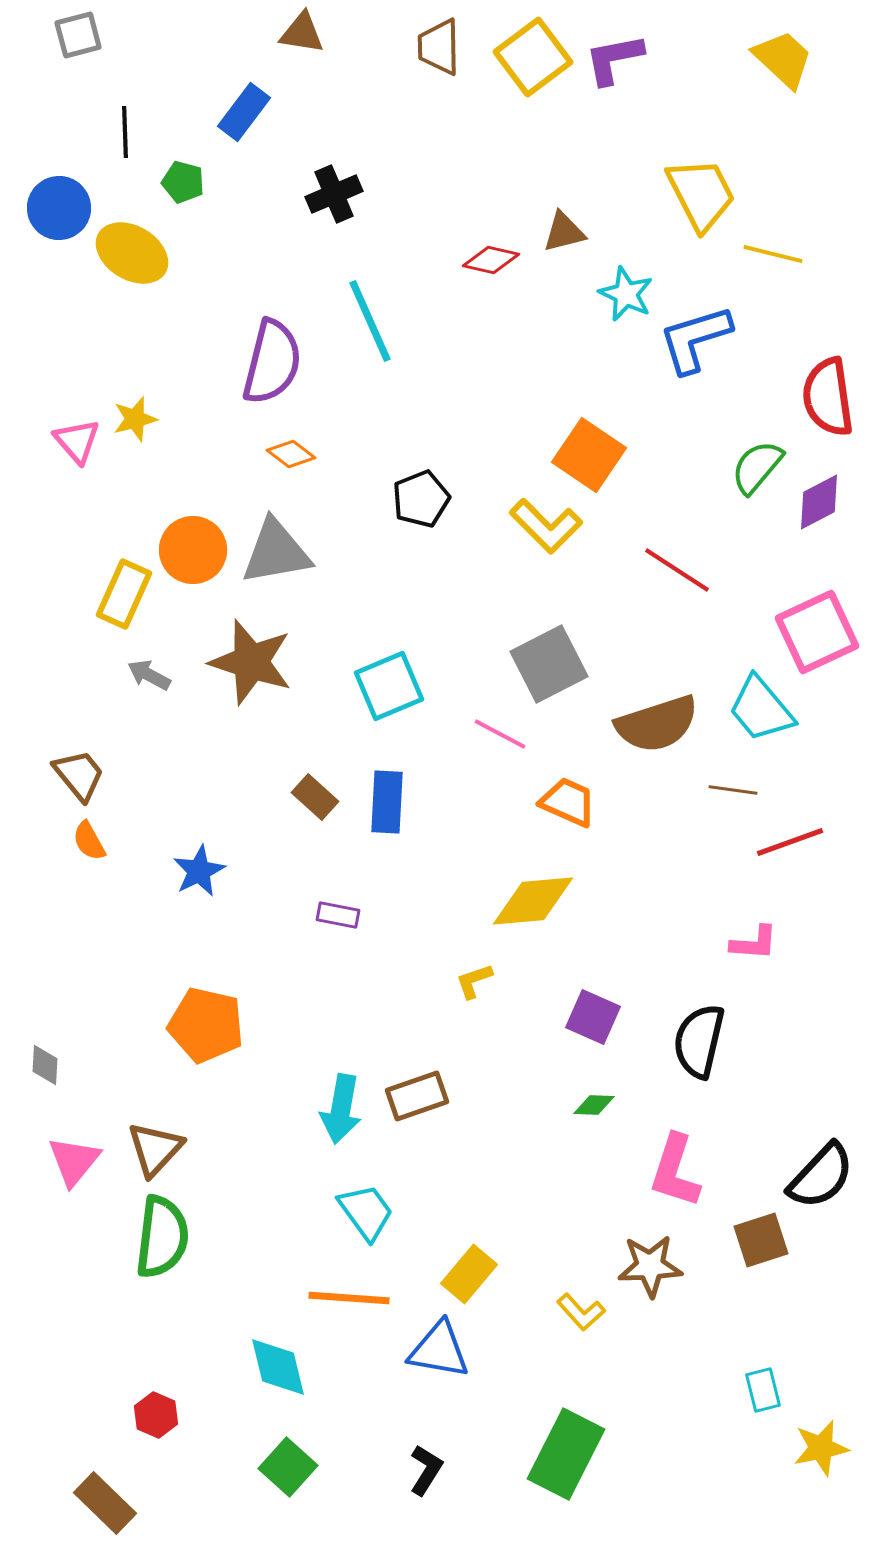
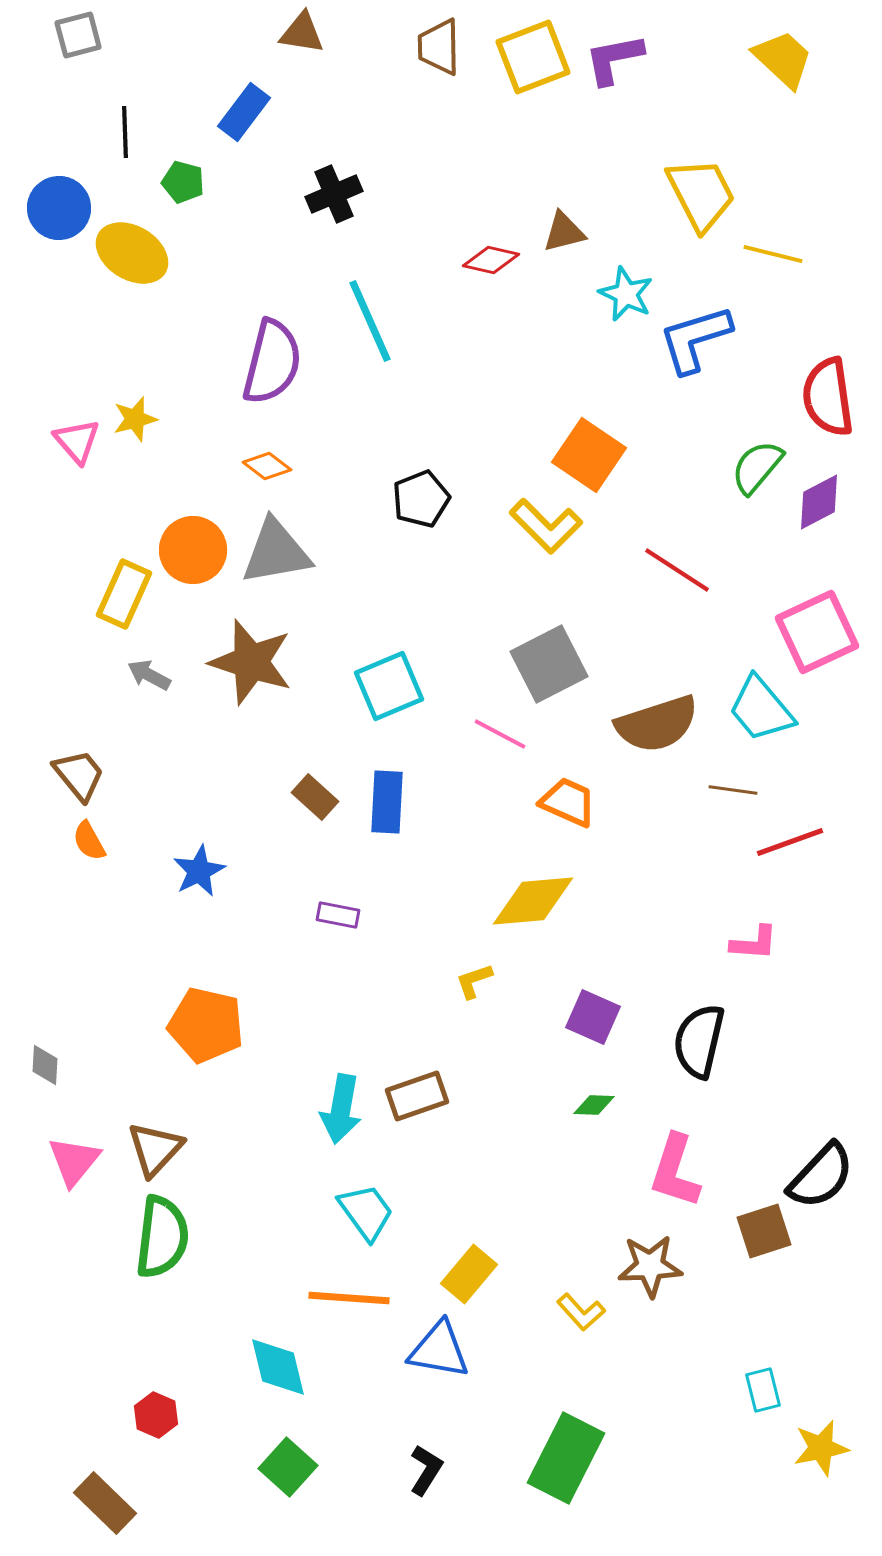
yellow square at (533, 57): rotated 16 degrees clockwise
orange diamond at (291, 454): moved 24 px left, 12 px down
brown square at (761, 1240): moved 3 px right, 9 px up
green rectangle at (566, 1454): moved 4 px down
